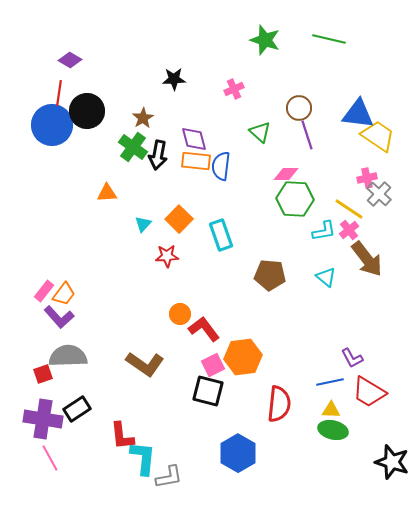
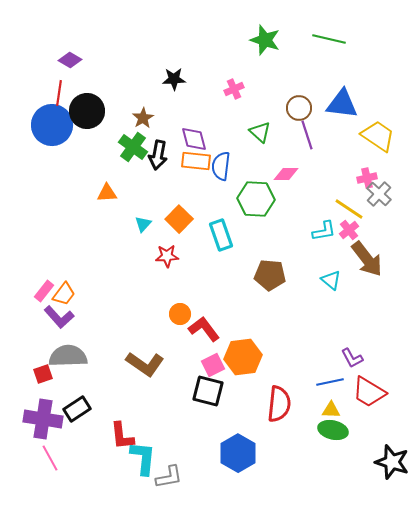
blue triangle at (358, 114): moved 16 px left, 10 px up
green hexagon at (295, 199): moved 39 px left
cyan triangle at (326, 277): moved 5 px right, 3 px down
